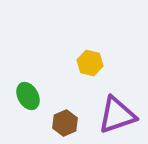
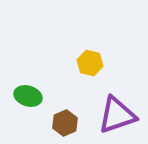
green ellipse: rotated 44 degrees counterclockwise
